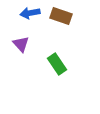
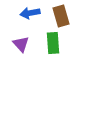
brown rectangle: rotated 55 degrees clockwise
green rectangle: moved 4 px left, 21 px up; rotated 30 degrees clockwise
